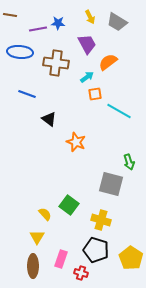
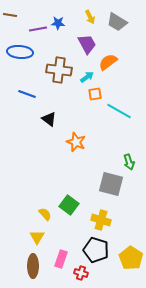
brown cross: moved 3 px right, 7 px down
